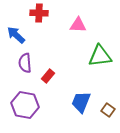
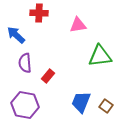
pink triangle: rotated 12 degrees counterclockwise
brown square: moved 2 px left, 4 px up
